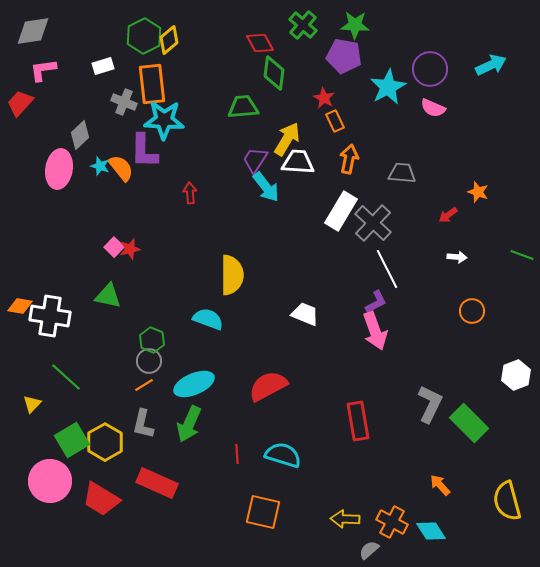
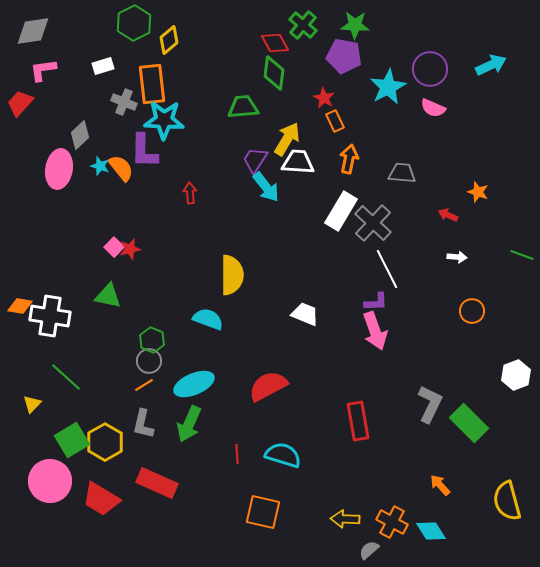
green hexagon at (144, 36): moved 10 px left, 13 px up
red diamond at (260, 43): moved 15 px right
red arrow at (448, 215): rotated 60 degrees clockwise
purple L-shape at (376, 302): rotated 25 degrees clockwise
